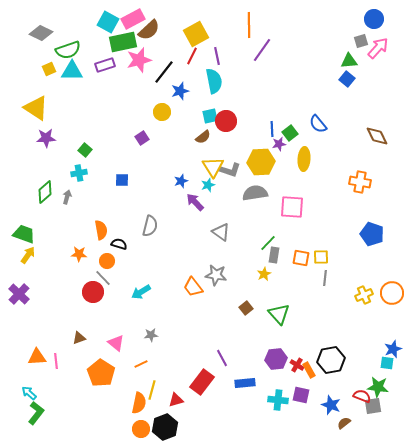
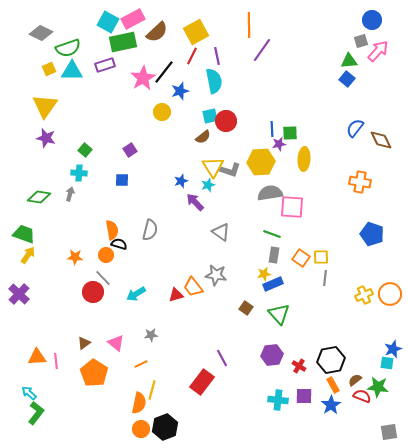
blue circle at (374, 19): moved 2 px left, 1 px down
brown semicircle at (149, 30): moved 8 px right, 2 px down
yellow square at (196, 34): moved 2 px up
pink arrow at (378, 48): moved 3 px down
green semicircle at (68, 50): moved 2 px up
pink star at (139, 60): moved 4 px right, 18 px down; rotated 15 degrees counterclockwise
yellow triangle at (36, 108): moved 9 px right, 2 px up; rotated 32 degrees clockwise
blue semicircle at (318, 124): moved 37 px right, 4 px down; rotated 78 degrees clockwise
green square at (290, 133): rotated 35 degrees clockwise
brown diamond at (377, 136): moved 4 px right, 4 px down
purple star at (46, 138): rotated 18 degrees clockwise
purple square at (142, 138): moved 12 px left, 12 px down
cyan cross at (79, 173): rotated 14 degrees clockwise
green diamond at (45, 192): moved 6 px left, 5 px down; rotated 50 degrees clockwise
gray semicircle at (255, 193): moved 15 px right
gray arrow at (67, 197): moved 3 px right, 3 px up
gray semicircle at (150, 226): moved 4 px down
orange semicircle at (101, 230): moved 11 px right
green line at (268, 243): moved 4 px right, 9 px up; rotated 66 degrees clockwise
orange star at (79, 254): moved 4 px left, 3 px down
orange square at (301, 258): rotated 24 degrees clockwise
orange circle at (107, 261): moved 1 px left, 6 px up
yellow star at (264, 274): rotated 16 degrees clockwise
cyan arrow at (141, 292): moved 5 px left, 2 px down
orange circle at (392, 293): moved 2 px left, 1 px down
brown square at (246, 308): rotated 16 degrees counterclockwise
brown triangle at (79, 338): moved 5 px right, 5 px down; rotated 16 degrees counterclockwise
purple hexagon at (276, 359): moved 4 px left, 4 px up
red cross at (297, 365): moved 2 px right, 1 px down
orange rectangle at (309, 370): moved 24 px right, 15 px down
orange pentagon at (101, 373): moved 7 px left
blue rectangle at (245, 383): moved 28 px right, 99 px up; rotated 18 degrees counterclockwise
purple square at (301, 395): moved 3 px right, 1 px down; rotated 12 degrees counterclockwise
red triangle at (176, 400): moved 105 px up
blue star at (331, 405): rotated 18 degrees clockwise
gray square at (373, 406): moved 16 px right, 26 px down
brown semicircle at (344, 423): moved 11 px right, 43 px up
